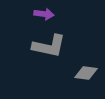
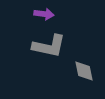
gray diamond: moved 2 px left, 2 px up; rotated 70 degrees clockwise
